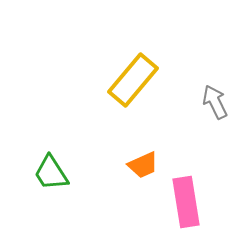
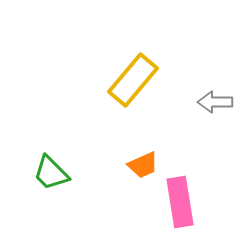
gray arrow: rotated 64 degrees counterclockwise
green trapezoid: rotated 12 degrees counterclockwise
pink rectangle: moved 6 px left
